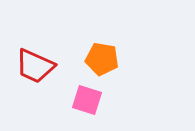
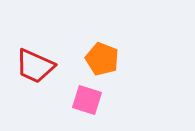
orange pentagon: rotated 12 degrees clockwise
